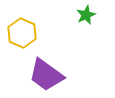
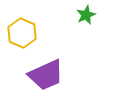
purple trapezoid: rotated 60 degrees counterclockwise
